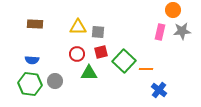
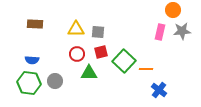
yellow triangle: moved 2 px left, 2 px down
green hexagon: moved 1 px left, 1 px up
